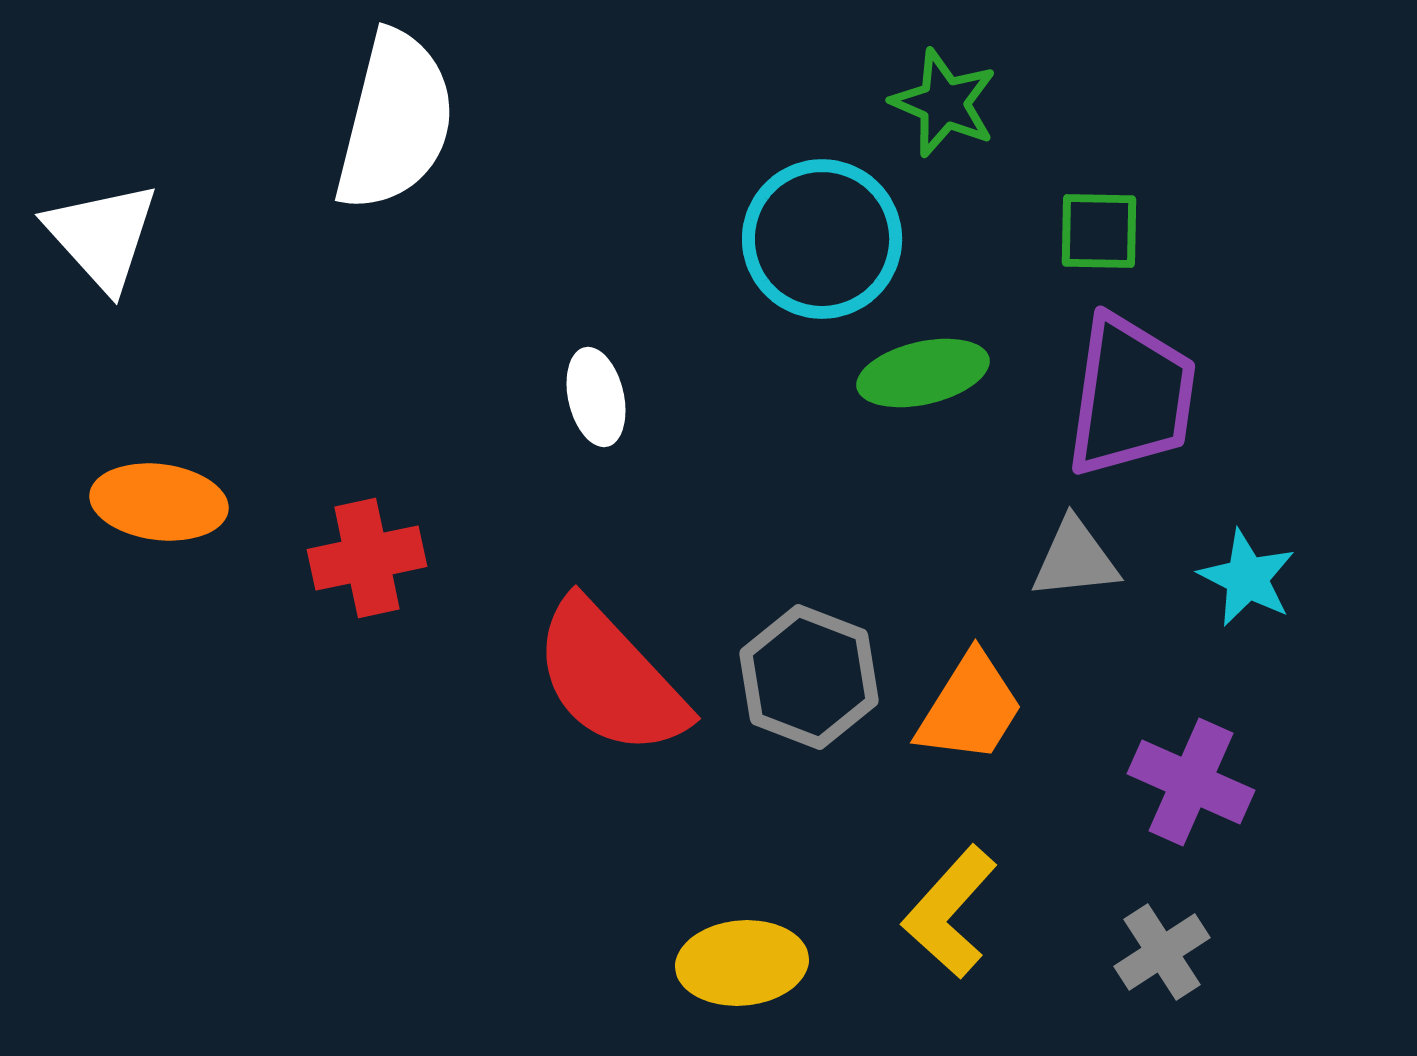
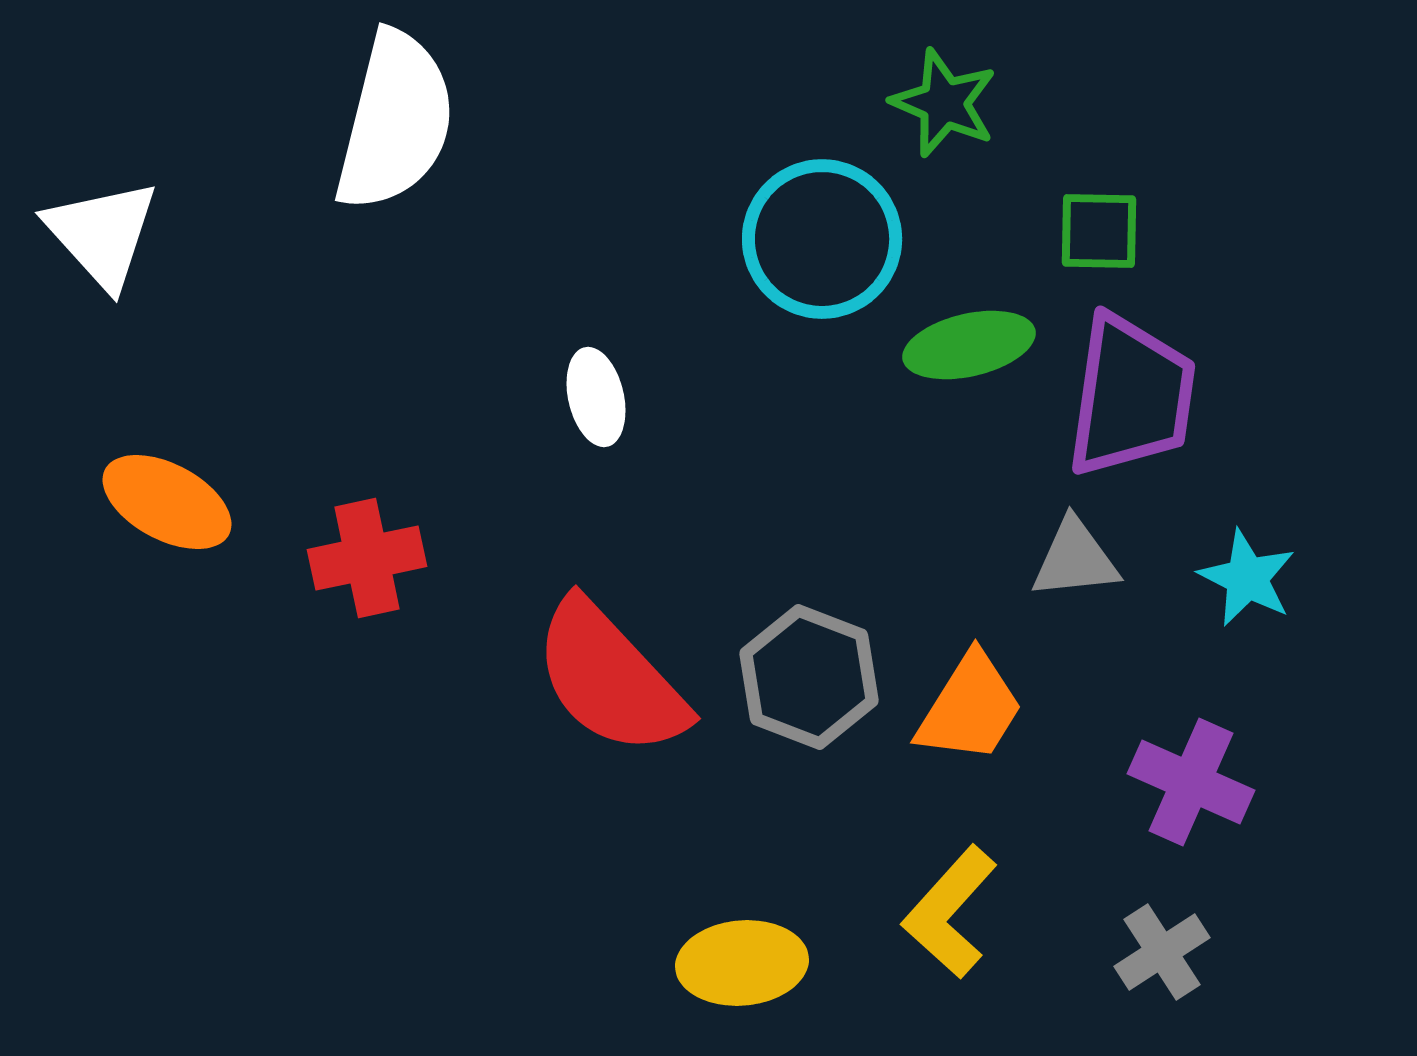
white triangle: moved 2 px up
green ellipse: moved 46 px right, 28 px up
orange ellipse: moved 8 px right; rotated 21 degrees clockwise
